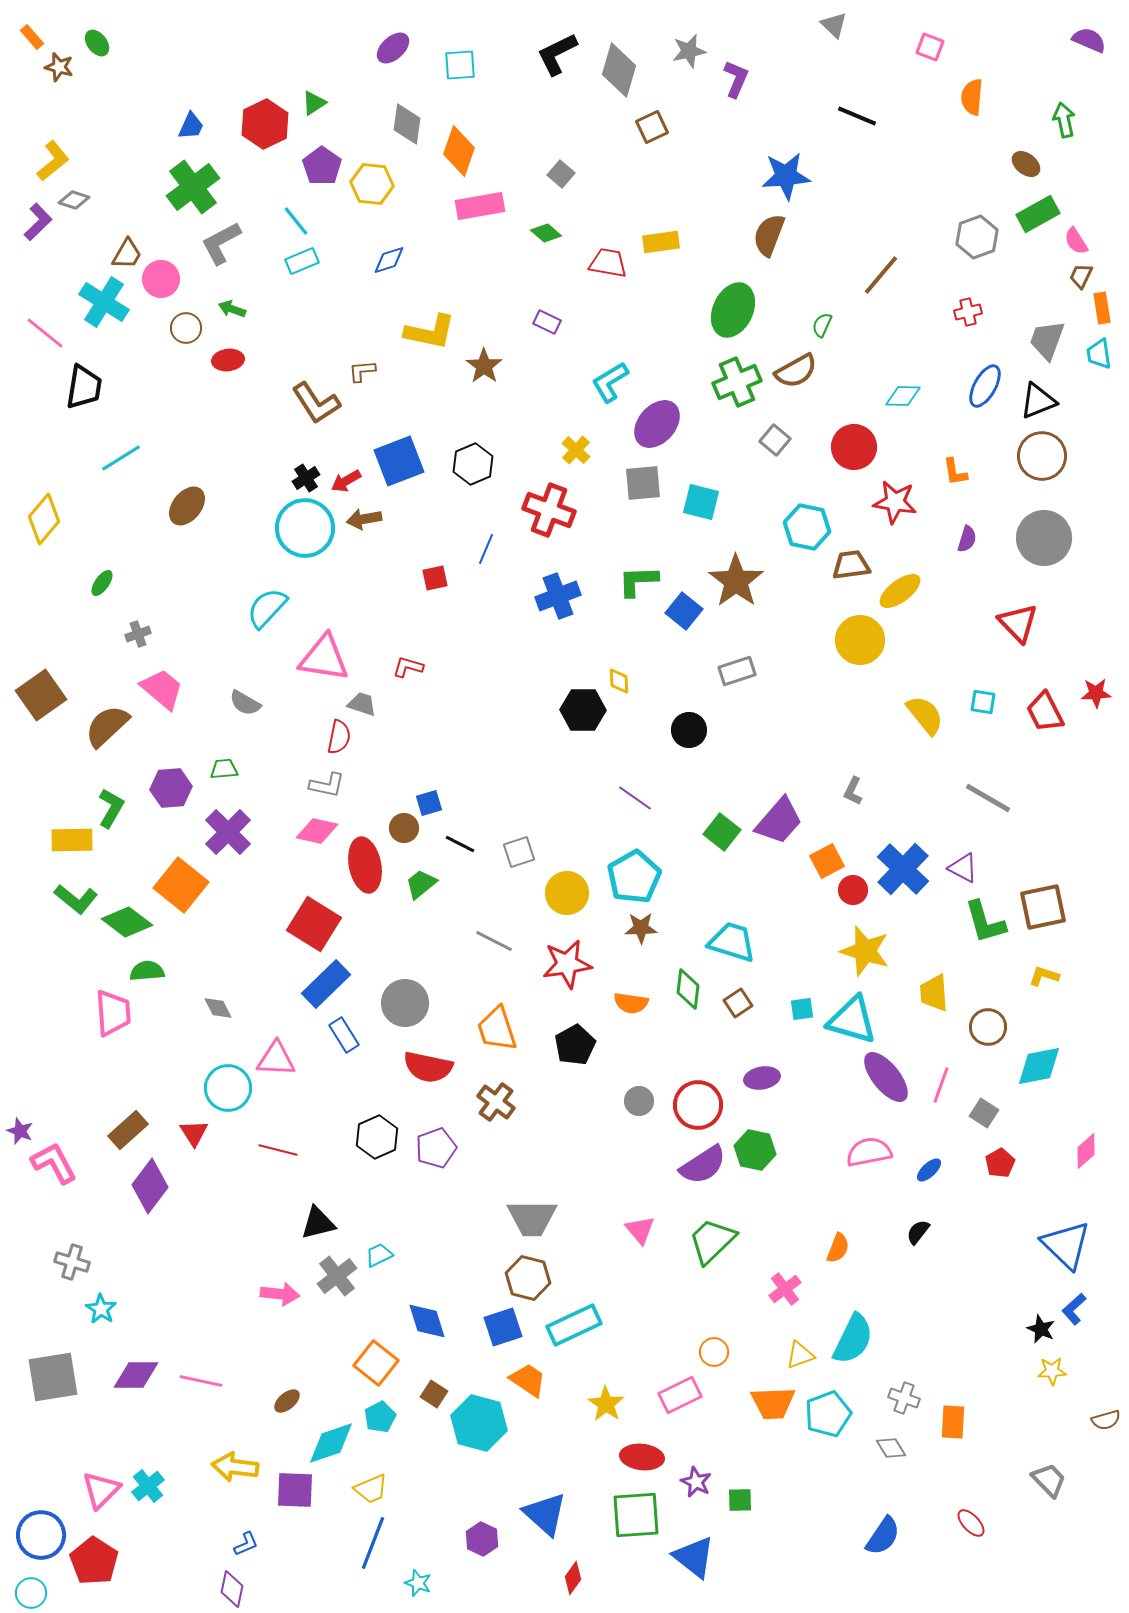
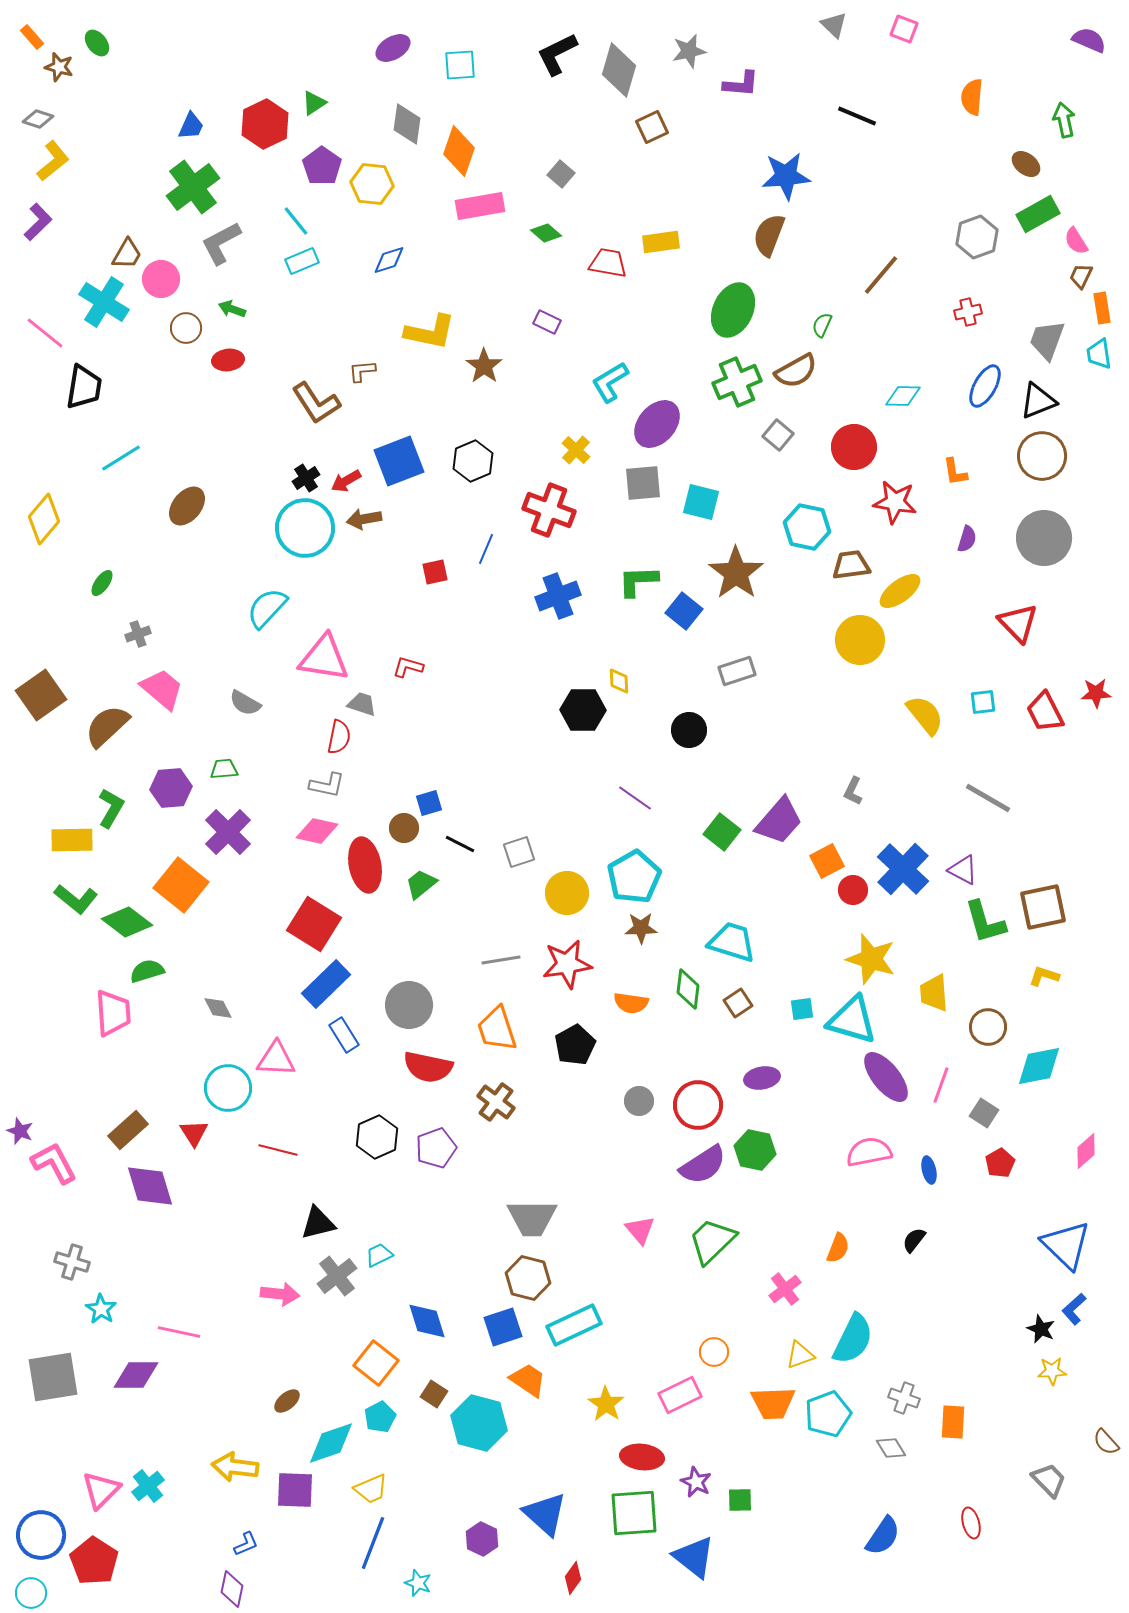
pink square at (930, 47): moved 26 px left, 18 px up
purple ellipse at (393, 48): rotated 12 degrees clockwise
purple L-shape at (736, 79): moved 5 px right, 5 px down; rotated 72 degrees clockwise
gray diamond at (74, 200): moved 36 px left, 81 px up
gray square at (775, 440): moved 3 px right, 5 px up
black hexagon at (473, 464): moved 3 px up
red square at (435, 578): moved 6 px up
brown star at (736, 581): moved 8 px up
cyan square at (983, 702): rotated 16 degrees counterclockwise
purple triangle at (963, 868): moved 2 px down
gray line at (494, 941): moved 7 px right, 19 px down; rotated 36 degrees counterclockwise
yellow star at (865, 951): moved 6 px right, 8 px down
green semicircle at (147, 971): rotated 12 degrees counterclockwise
gray circle at (405, 1003): moved 4 px right, 2 px down
blue ellipse at (929, 1170): rotated 60 degrees counterclockwise
purple diamond at (150, 1186): rotated 54 degrees counterclockwise
black semicircle at (918, 1232): moved 4 px left, 8 px down
pink line at (201, 1381): moved 22 px left, 49 px up
brown semicircle at (1106, 1420): moved 22 px down; rotated 64 degrees clockwise
green square at (636, 1515): moved 2 px left, 2 px up
red ellipse at (971, 1523): rotated 28 degrees clockwise
